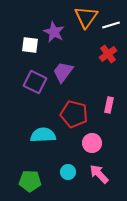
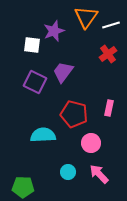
purple star: moved 1 px up; rotated 25 degrees clockwise
white square: moved 2 px right
pink rectangle: moved 3 px down
pink circle: moved 1 px left
green pentagon: moved 7 px left, 6 px down
